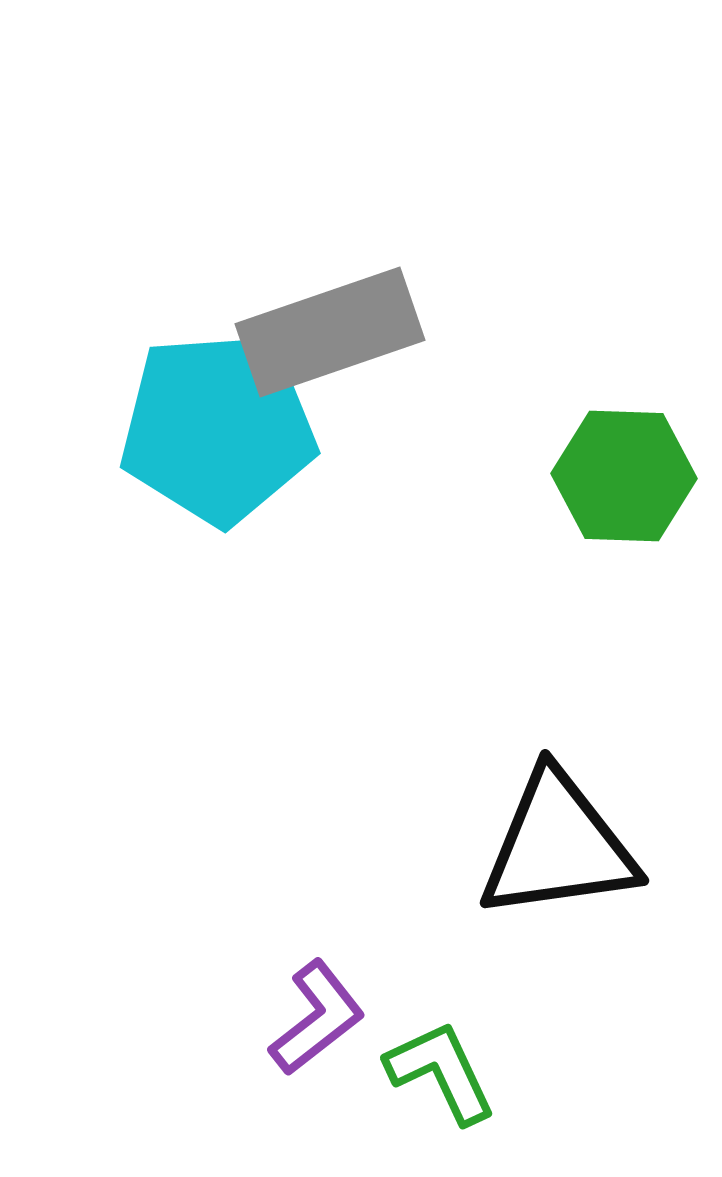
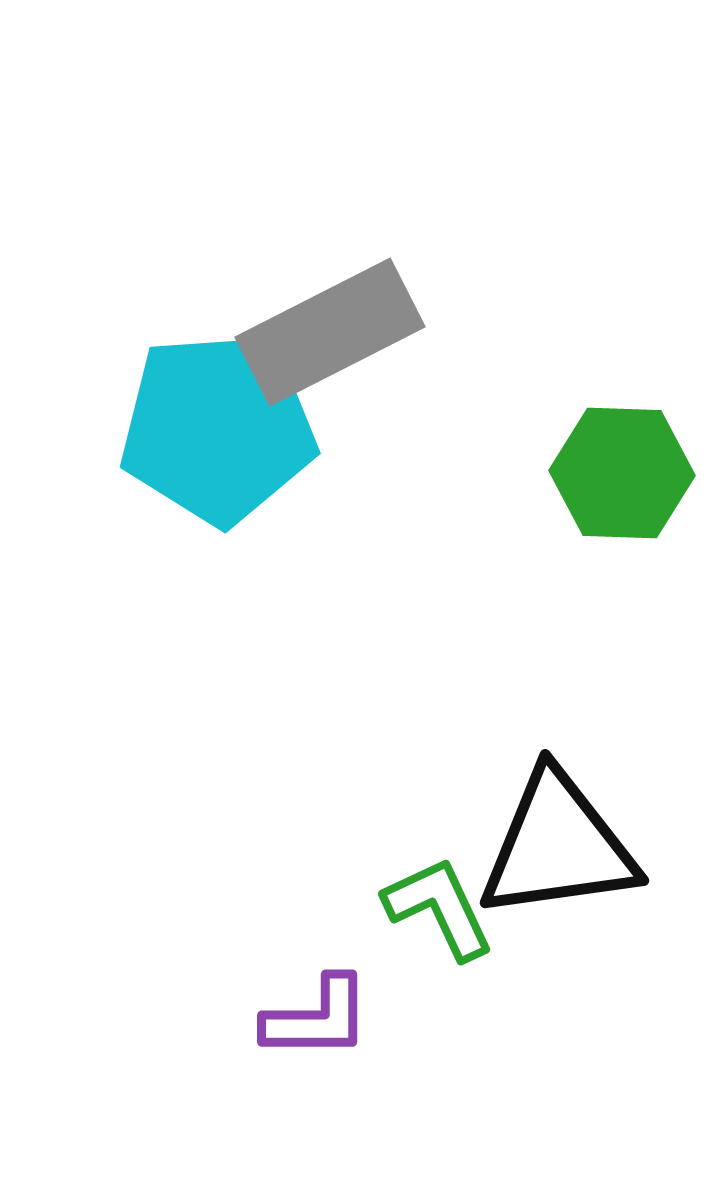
gray rectangle: rotated 8 degrees counterclockwise
green hexagon: moved 2 px left, 3 px up
purple L-shape: rotated 38 degrees clockwise
green L-shape: moved 2 px left, 164 px up
